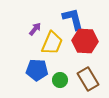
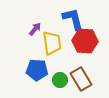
yellow trapezoid: rotated 30 degrees counterclockwise
brown rectangle: moved 7 px left
